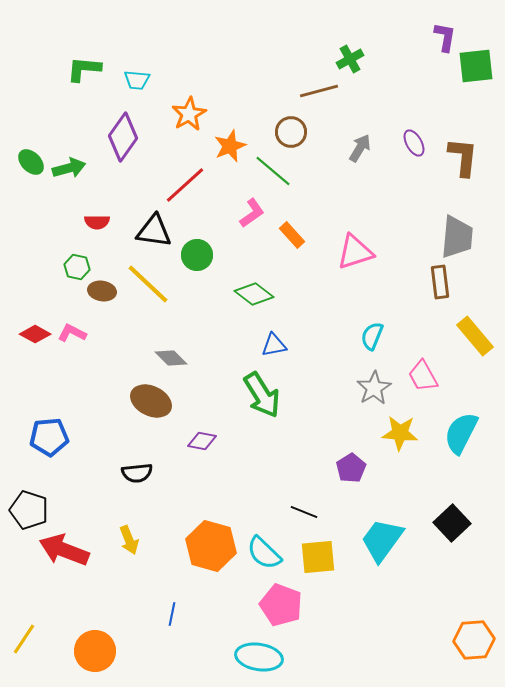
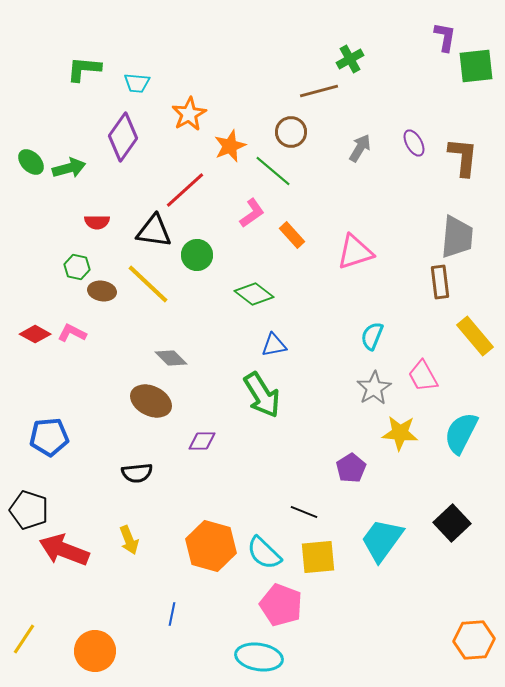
cyan trapezoid at (137, 80): moved 3 px down
red line at (185, 185): moved 5 px down
purple diamond at (202, 441): rotated 12 degrees counterclockwise
